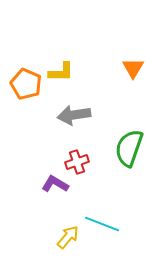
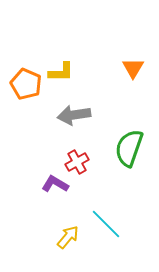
red cross: rotated 10 degrees counterclockwise
cyan line: moved 4 px right; rotated 24 degrees clockwise
